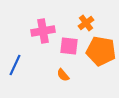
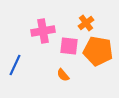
orange pentagon: moved 3 px left
